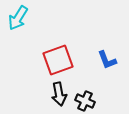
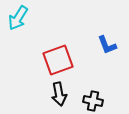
blue L-shape: moved 15 px up
black cross: moved 8 px right; rotated 12 degrees counterclockwise
